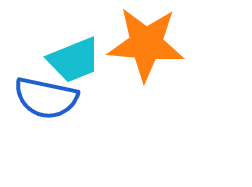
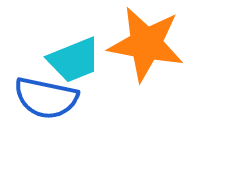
orange star: rotated 6 degrees clockwise
